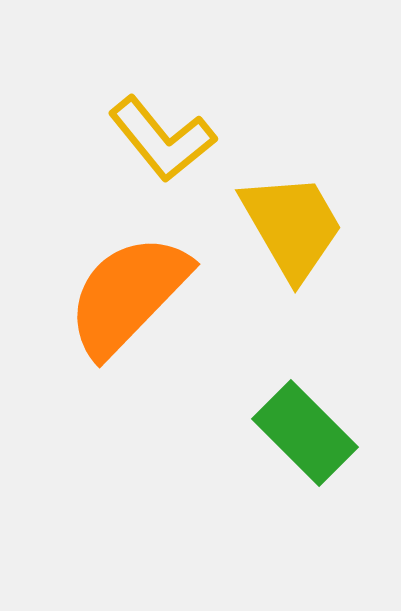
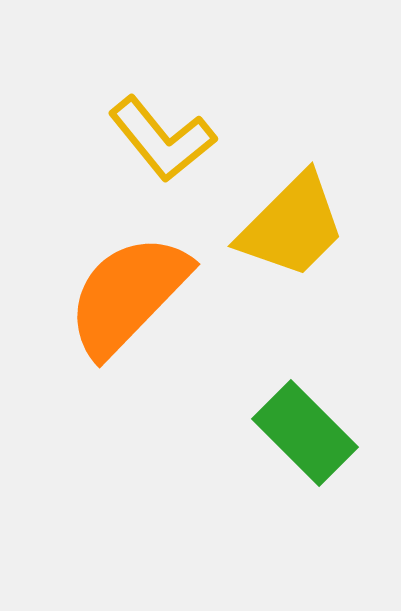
yellow trapezoid: rotated 75 degrees clockwise
